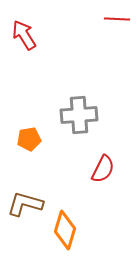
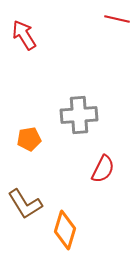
red line: rotated 10 degrees clockwise
brown L-shape: rotated 138 degrees counterclockwise
